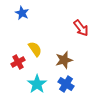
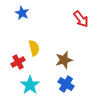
red arrow: moved 9 px up
yellow semicircle: moved 1 px left, 1 px up; rotated 21 degrees clockwise
cyan star: moved 7 px left, 1 px down
